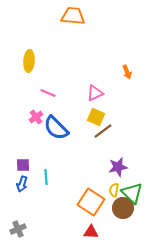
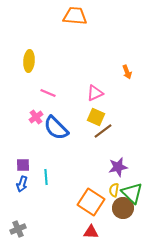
orange trapezoid: moved 2 px right
